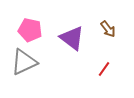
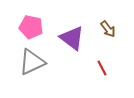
pink pentagon: moved 1 px right, 3 px up
gray triangle: moved 8 px right
red line: moved 2 px left, 1 px up; rotated 63 degrees counterclockwise
